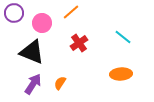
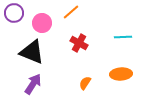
cyan line: rotated 42 degrees counterclockwise
red cross: rotated 24 degrees counterclockwise
orange semicircle: moved 25 px right
